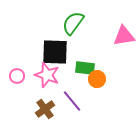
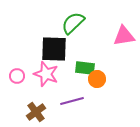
green semicircle: rotated 10 degrees clockwise
black square: moved 1 px left, 3 px up
pink star: moved 1 px left, 1 px up
purple line: rotated 65 degrees counterclockwise
brown cross: moved 9 px left, 3 px down
